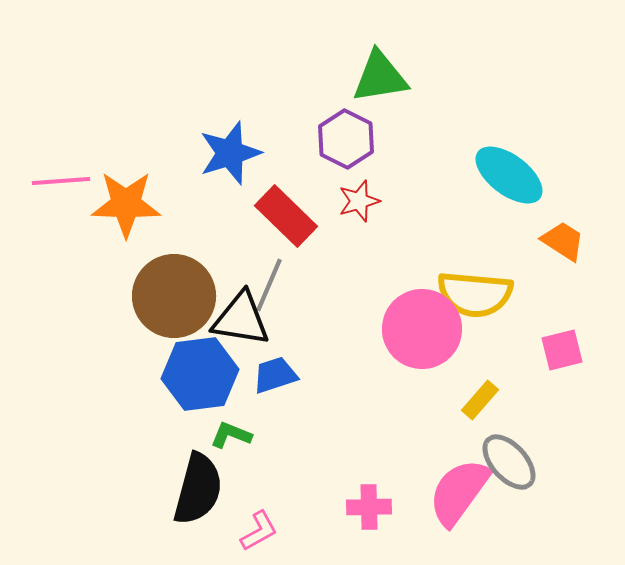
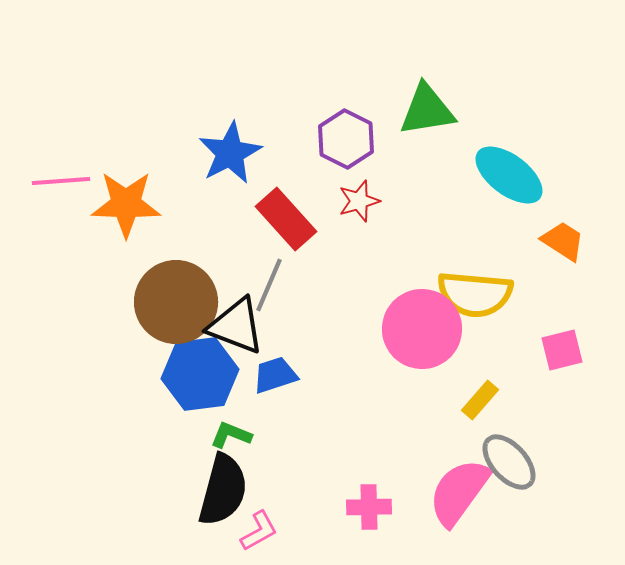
green triangle: moved 47 px right, 33 px down
blue star: rotated 10 degrees counterclockwise
red rectangle: moved 3 px down; rotated 4 degrees clockwise
brown circle: moved 2 px right, 6 px down
black triangle: moved 5 px left, 7 px down; rotated 12 degrees clockwise
black semicircle: moved 25 px right, 1 px down
